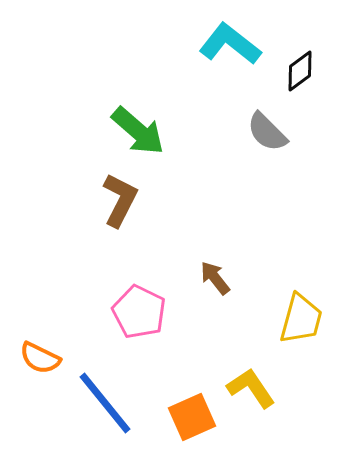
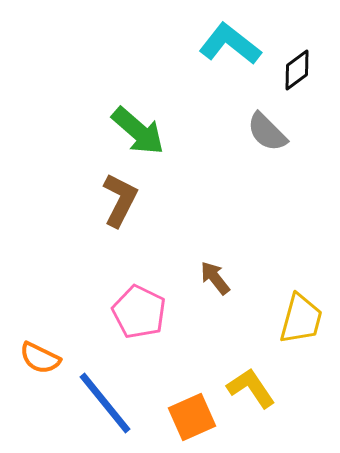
black diamond: moved 3 px left, 1 px up
